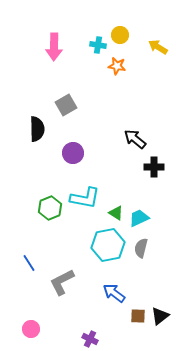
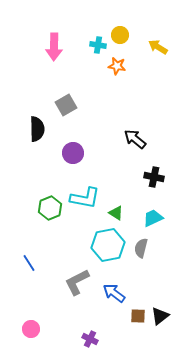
black cross: moved 10 px down; rotated 12 degrees clockwise
cyan trapezoid: moved 14 px right
gray L-shape: moved 15 px right
